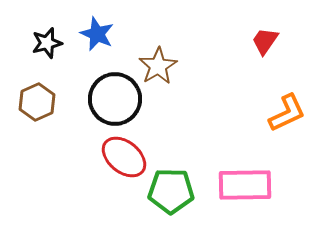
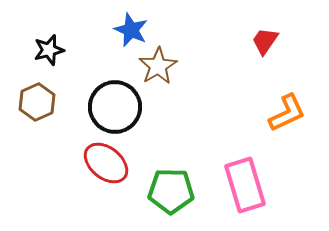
blue star: moved 34 px right, 4 px up
black star: moved 2 px right, 7 px down
black circle: moved 8 px down
red ellipse: moved 18 px left, 6 px down
pink rectangle: rotated 74 degrees clockwise
